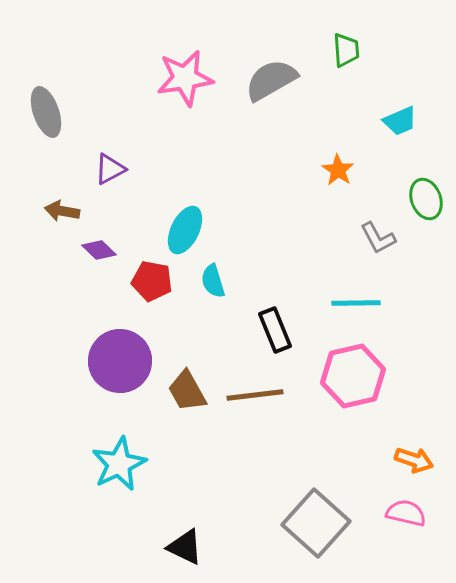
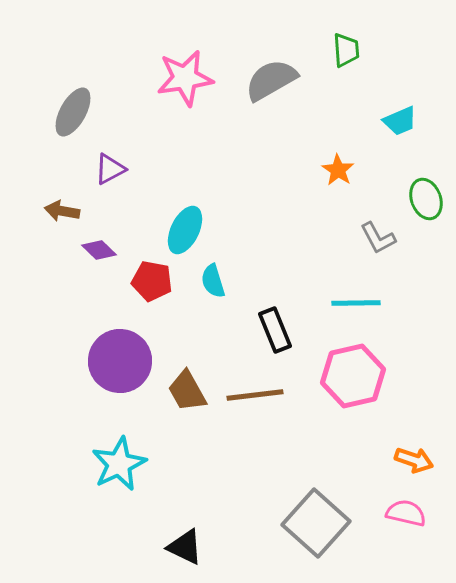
gray ellipse: moved 27 px right; rotated 48 degrees clockwise
